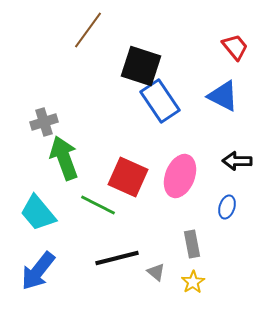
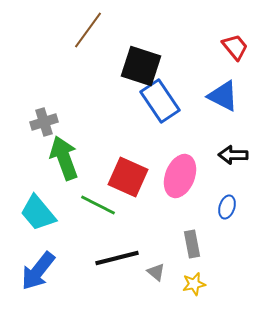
black arrow: moved 4 px left, 6 px up
yellow star: moved 1 px right, 2 px down; rotated 20 degrees clockwise
